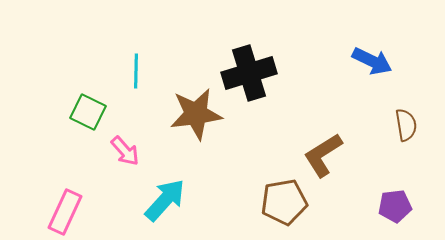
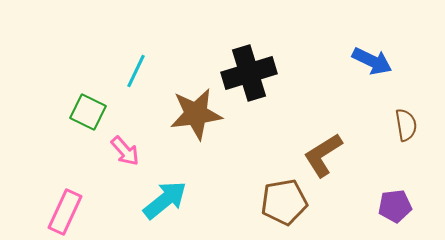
cyan line: rotated 24 degrees clockwise
cyan arrow: rotated 9 degrees clockwise
